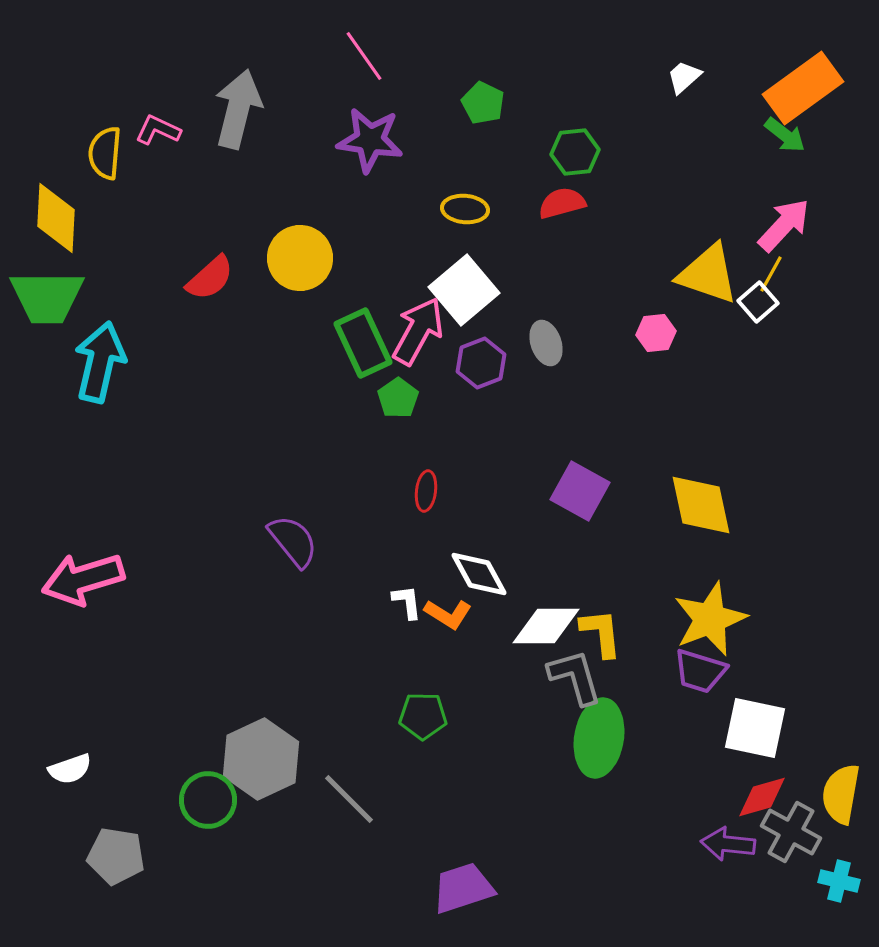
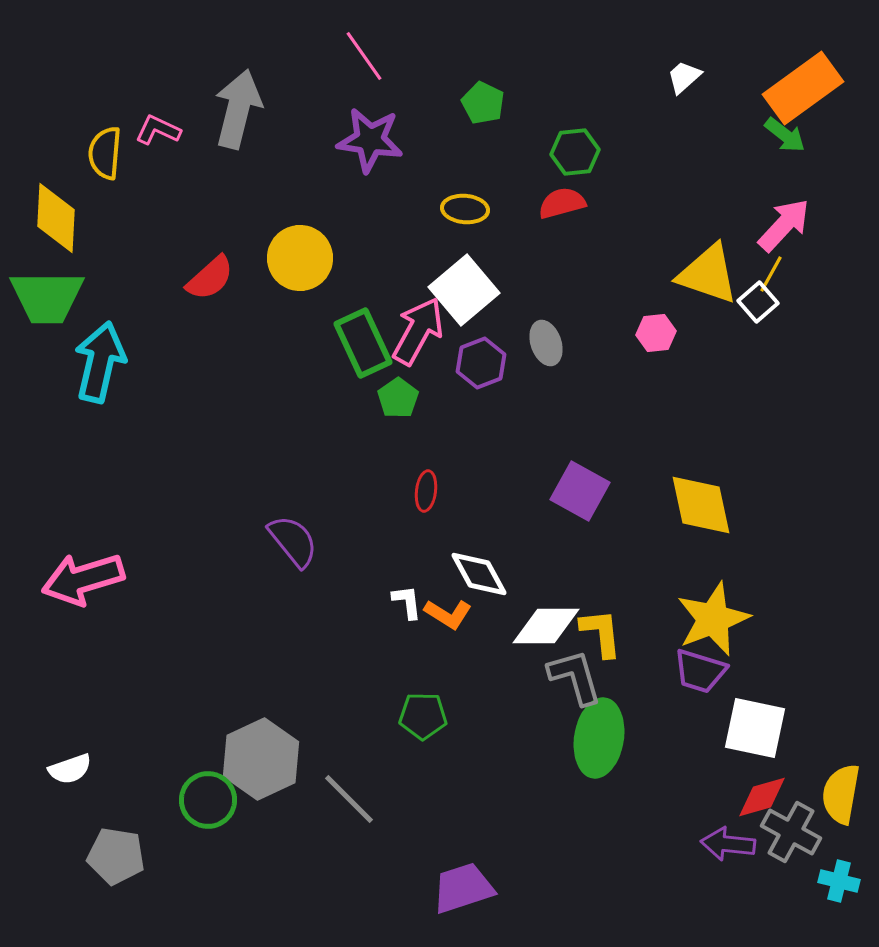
yellow star at (710, 619): moved 3 px right
